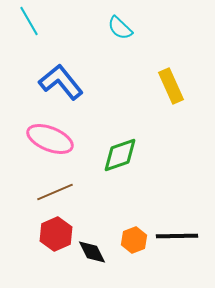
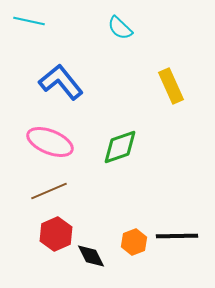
cyan line: rotated 48 degrees counterclockwise
pink ellipse: moved 3 px down
green diamond: moved 8 px up
brown line: moved 6 px left, 1 px up
orange hexagon: moved 2 px down
black diamond: moved 1 px left, 4 px down
